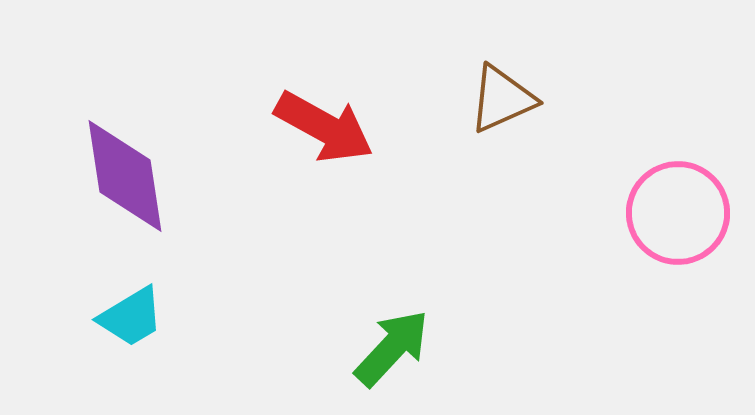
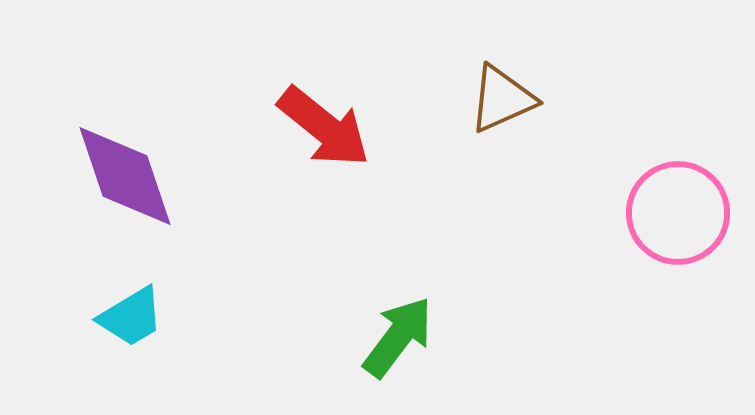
red arrow: rotated 10 degrees clockwise
purple diamond: rotated 10 degrees counterclockwise
green arrow: moved 6 px right, 11 px up; rotated 6 degrees counterclockwise
